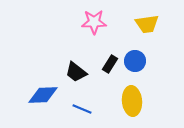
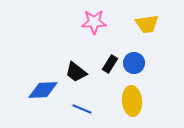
blue circle: moved 1 px left, 2 px down
blue diamond: moved 5 px up
